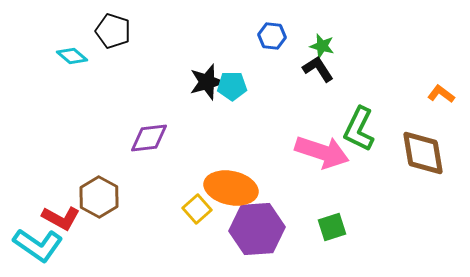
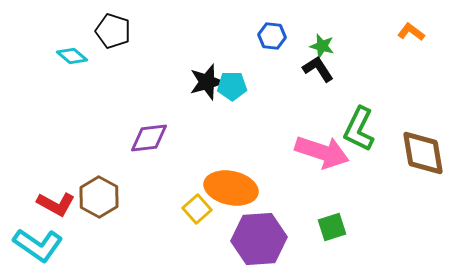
orange L-shape: moved 30 px left, 62 px up
red L-shape: moved 5 px left, 14 px up
purple hexagon: moved 2 px right, 10 px down
